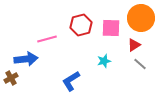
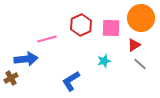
red hexagon: rotated 10 degrees counterclockwise
